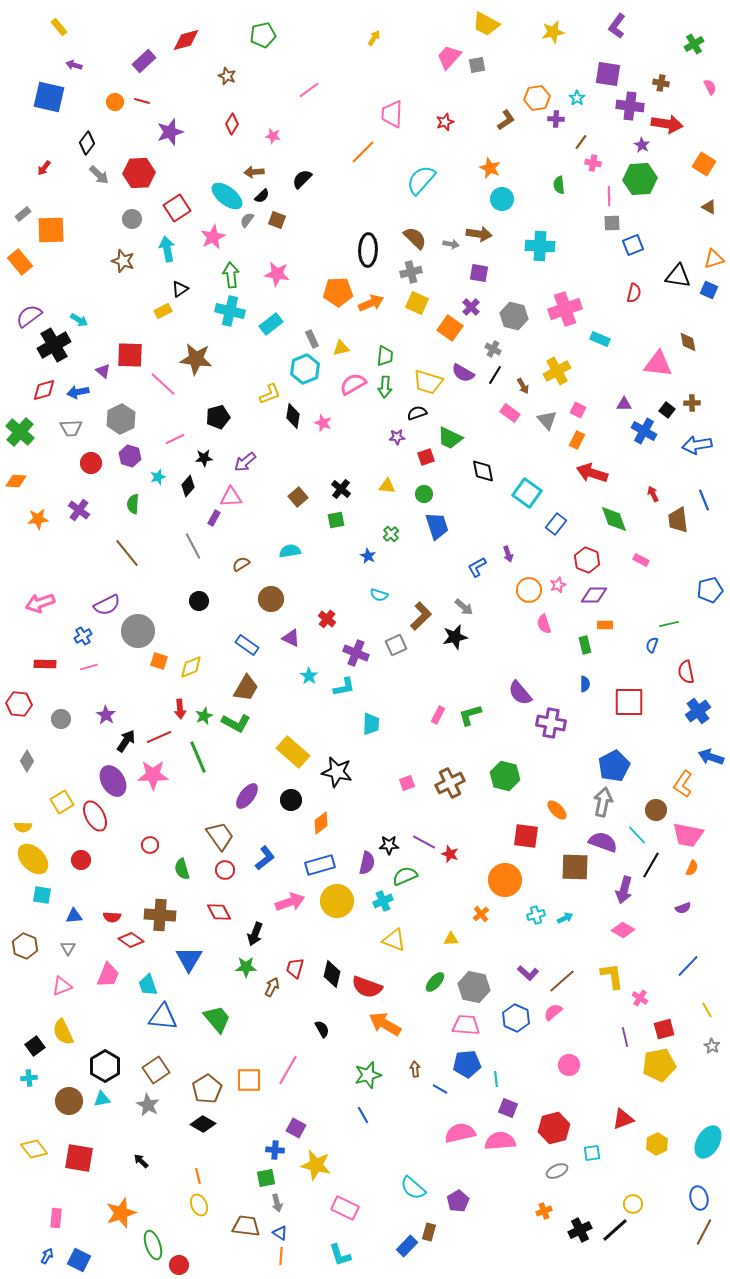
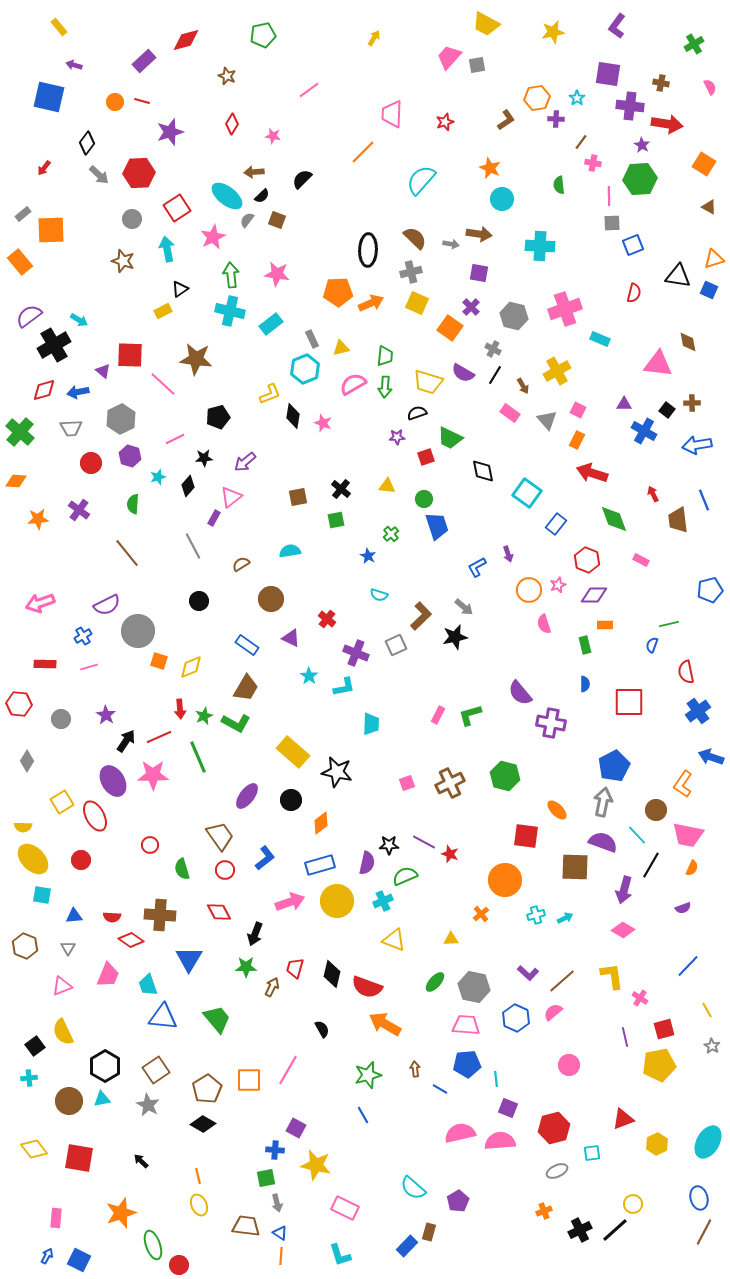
green circle at (424, 494): moved 5 px down
pink triangle at (231, 497): rotated 35 degrees counterclockwise
brown square at (298, 497): rotated 30 degrees clockwise
